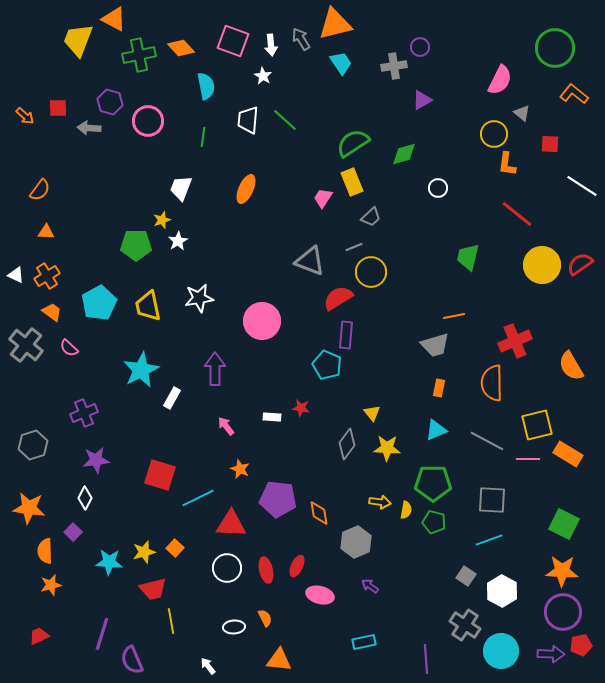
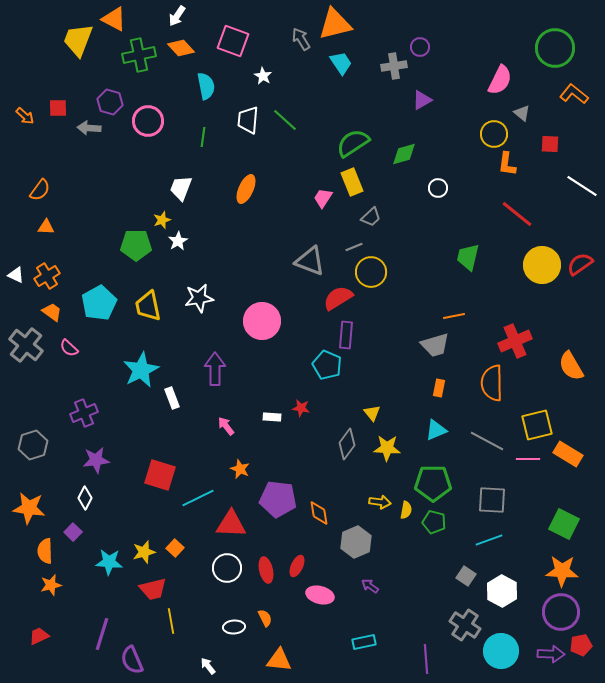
white arrow at (271, 45): moved 94 px left, 29 px up; rotated 40 degrees clockwise
orange triangle at (46, 232): moved 5 px up
white rectangle at (172, 398): rotated 50 degrees counterclockwise
purple circle at (563, 612): moved 2 px left
